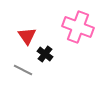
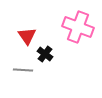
gray line: rotated 24 degrees counterclockwise
